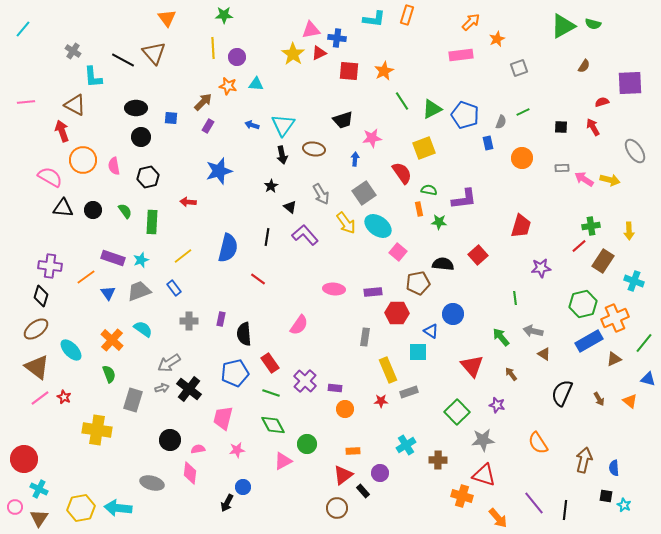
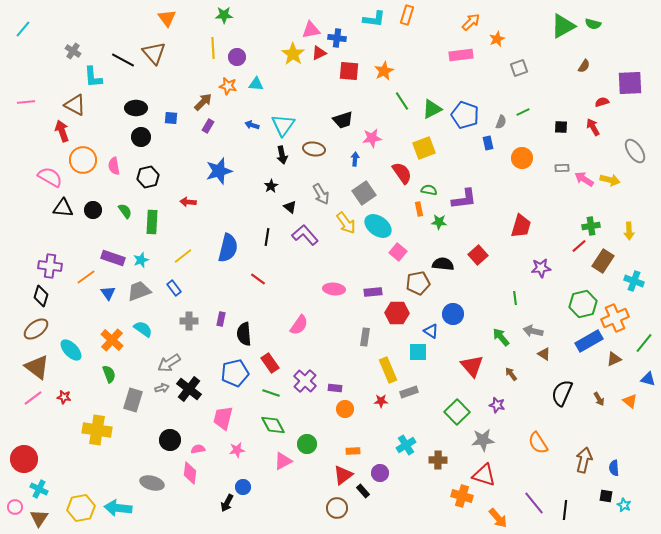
red star at (64, 397): rotated 16 degrees counterclockwise
pink line at (40, 398): moved 7 px left
